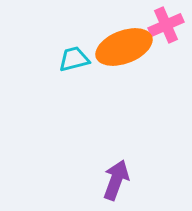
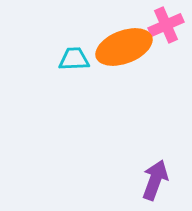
cyan trapezoid: rotated 12 degrees clockwise
purple arrow: moved 39 px right
